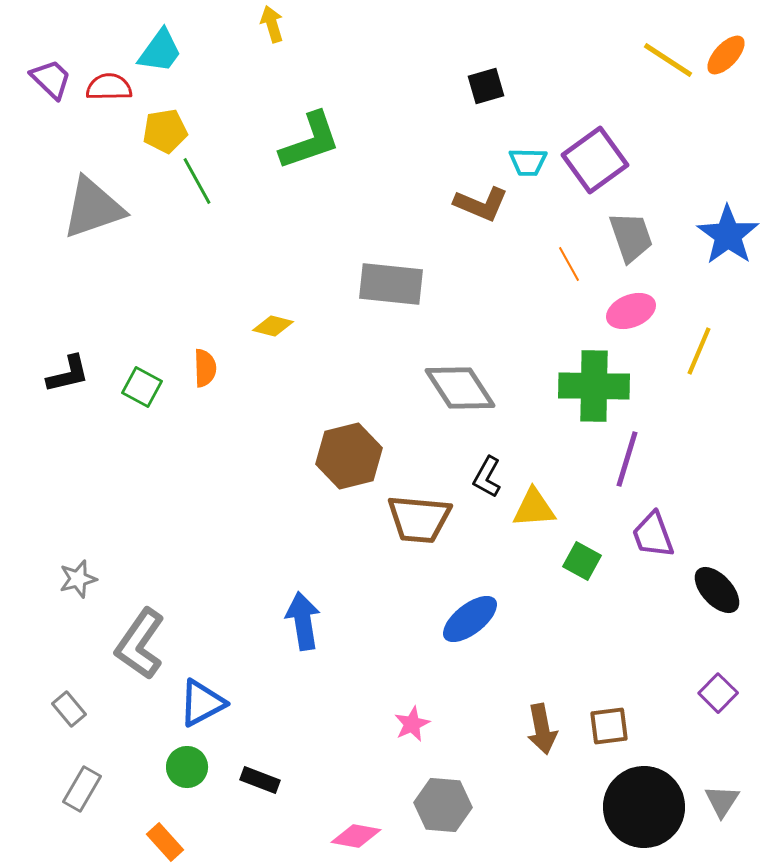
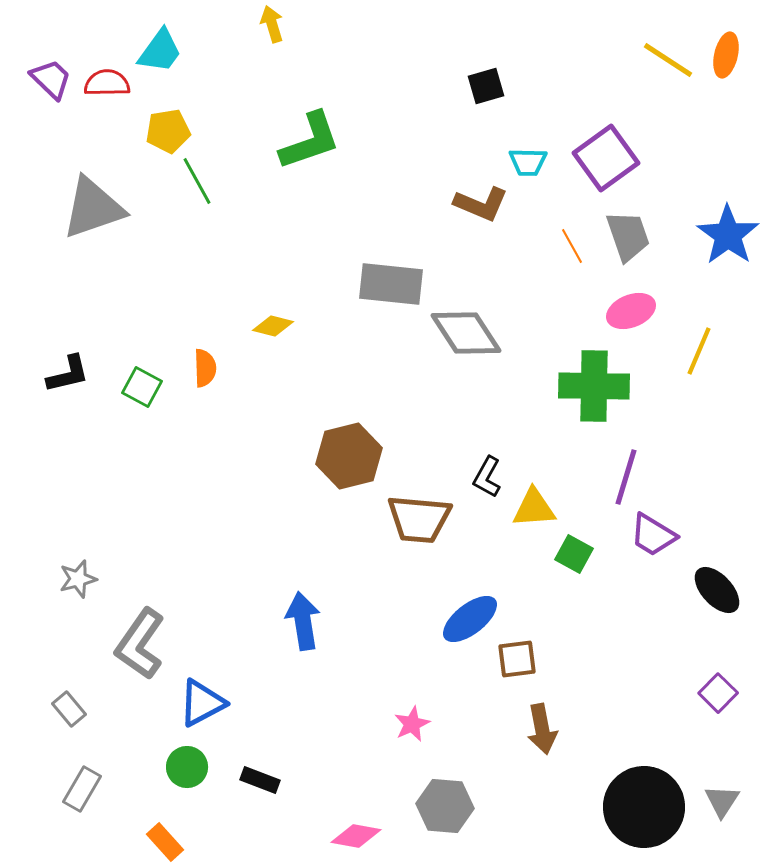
orange ellipse at (726, 55): rotated 30 degrees counterclockwise
red semicircle at (109, 87): moved 2 px left, 4 px up
yellow pentagon at (165, 131): moved 3 px right
purple square at (595, 160): moved 11 px right, 2 px up
gray trapezoid at (631, 237): moved 3 px left, 1 px up
orange line at (569, 264): moved 3 px right, 18 px up
gray diamond at (460, 388): moved 6 px right, 55 px up
purple line at (627, 459): moved 1 px left, 18 px down
purple trapezoid at (653, 535): rotated 39 degrees counterclockwise
green square at (582, 561): moved 8 px left, 7 px up
brown square at (609, 726): moved 92 px left, 67 px up
gray hexagon at (443, 805): moved 2 px right, 1 px down
